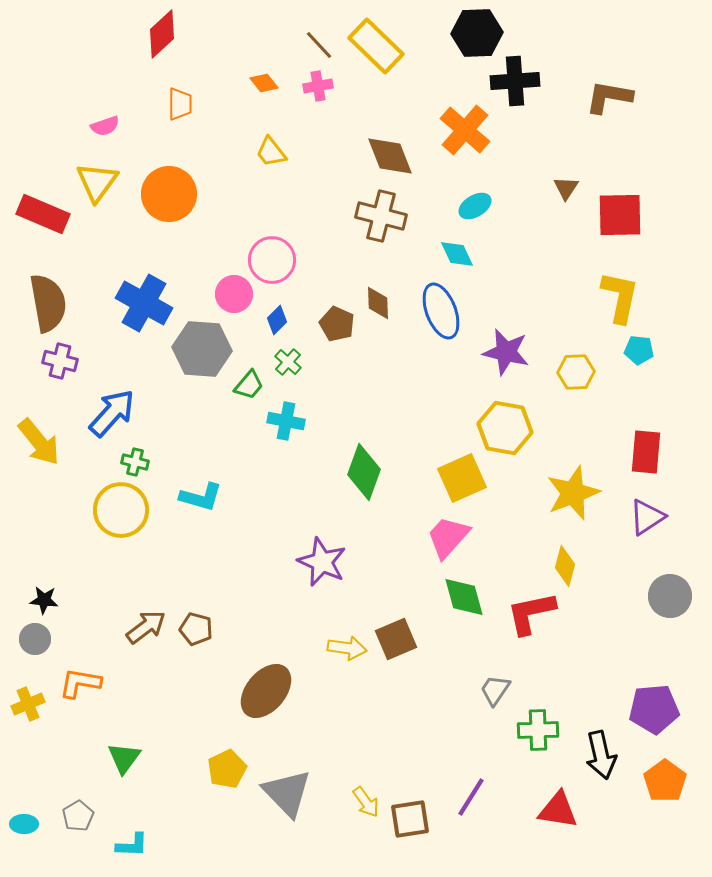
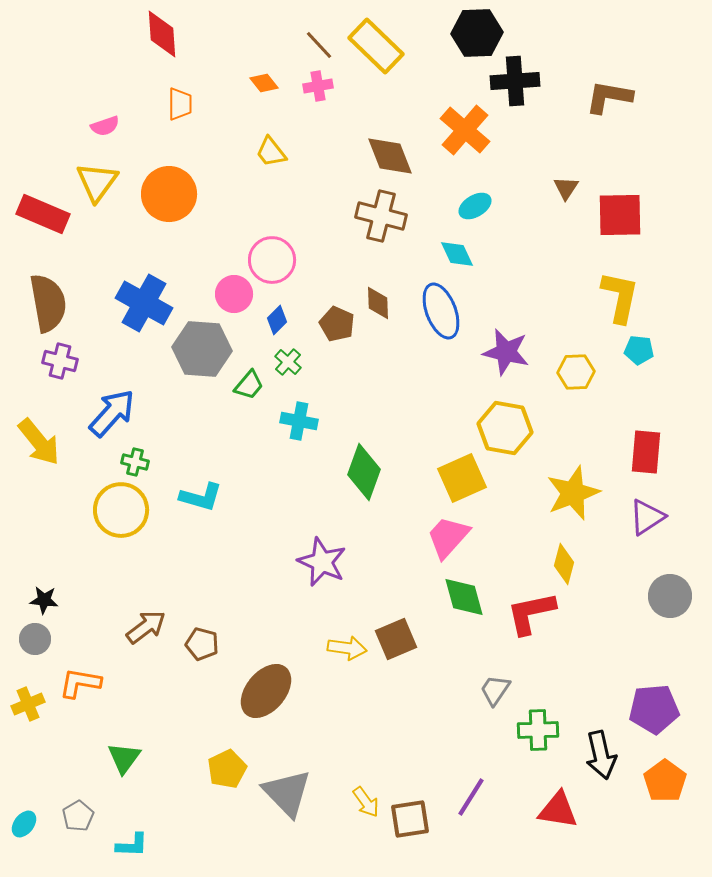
red diamond at (162, 34): rotated 51 degrees counterclockwise
cyan cross at (286, 421): moved 13 px right
yellow diamond at (565, 566): moved 1 px left, 2 px up
brown pentagon at (196, 629): moved 6 px right, 15 px down
cyan ellipse at (24, 824): rotated 52 degrees counterclockwise
